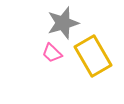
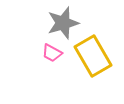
pink trapezoid: rotated 15 degrees counterclockwise
